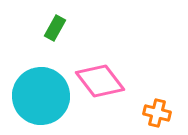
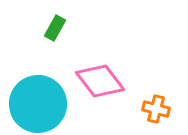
cyan circle: moved 3 px left, 8 px down
orange cross: moved 1 px left, 4 px up
